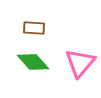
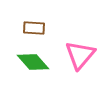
pink triangle: moved 8 px up
